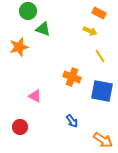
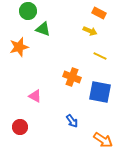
yellow line: rotated 32 degrees counterclockwise
blue square: moved 2 px left, 1 px down
